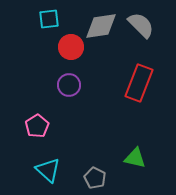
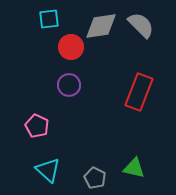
red rectangle: moved 9 px down
pink pentagon: rotated 15 degrees counterclockwise
green triangle: moved 1 px left, 10 px down
